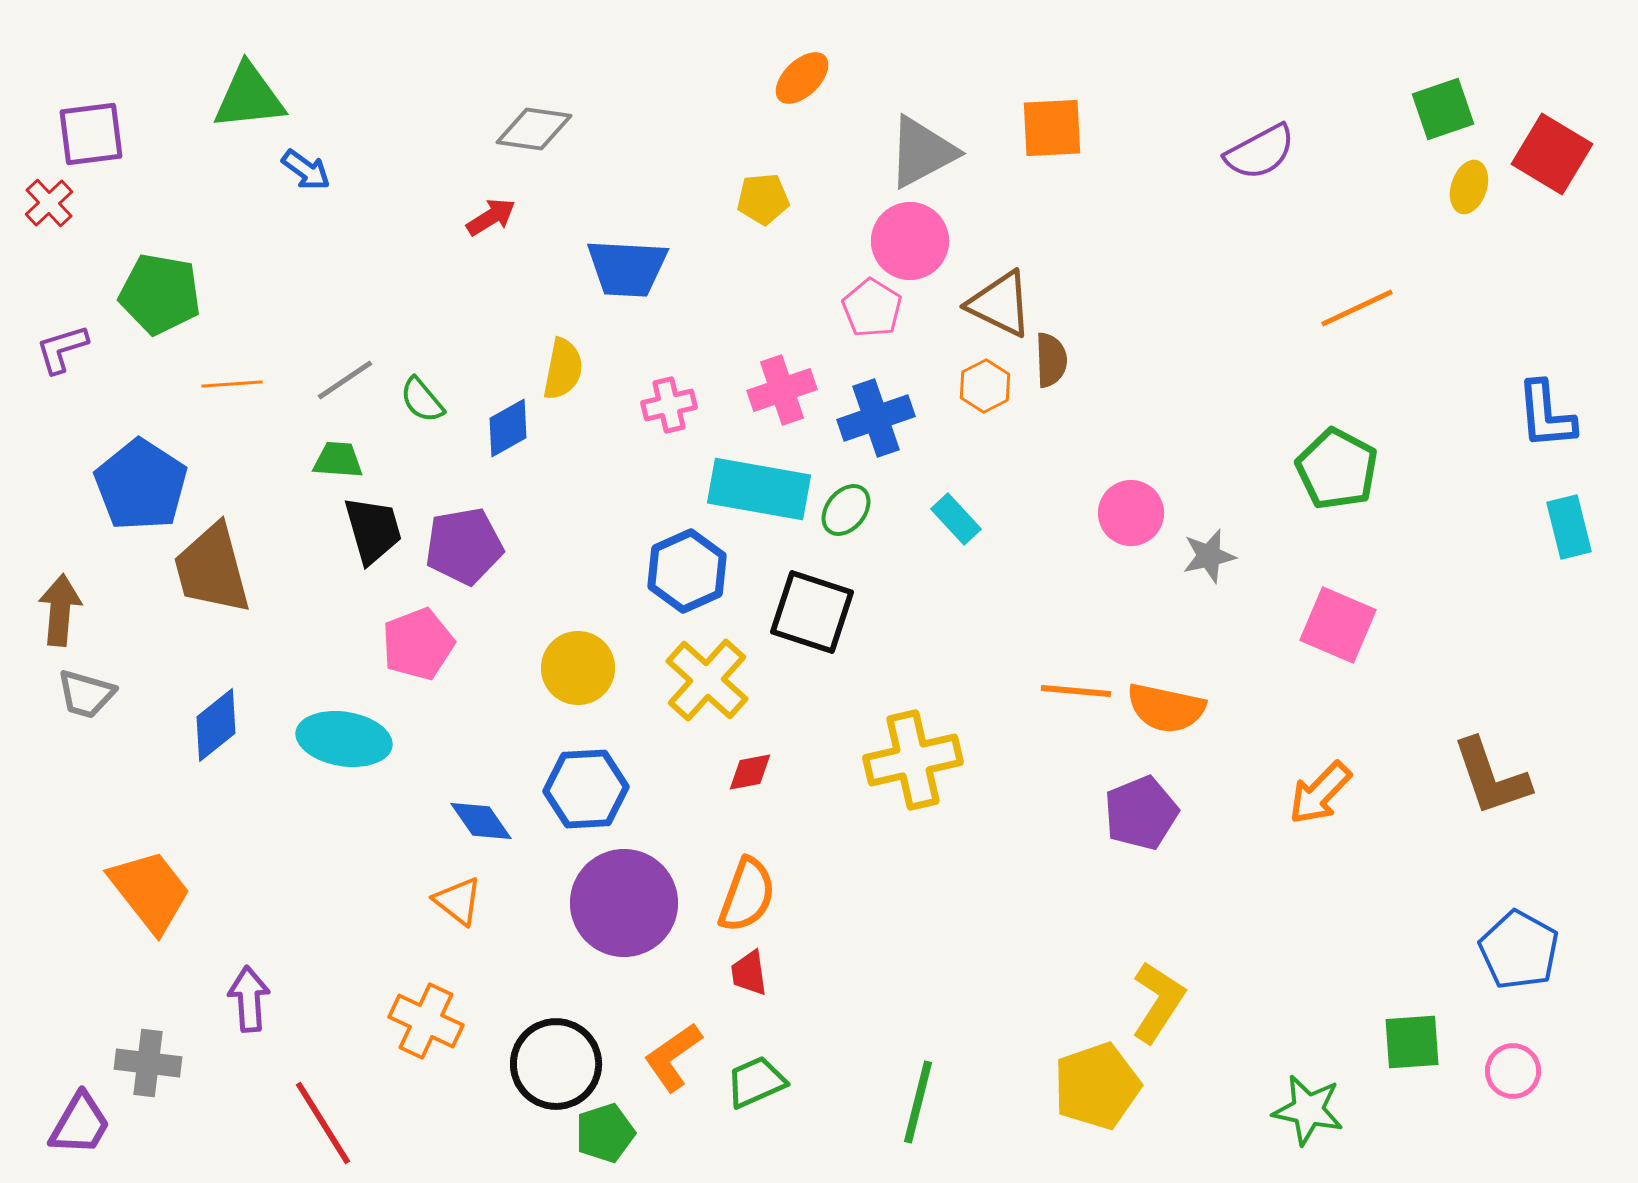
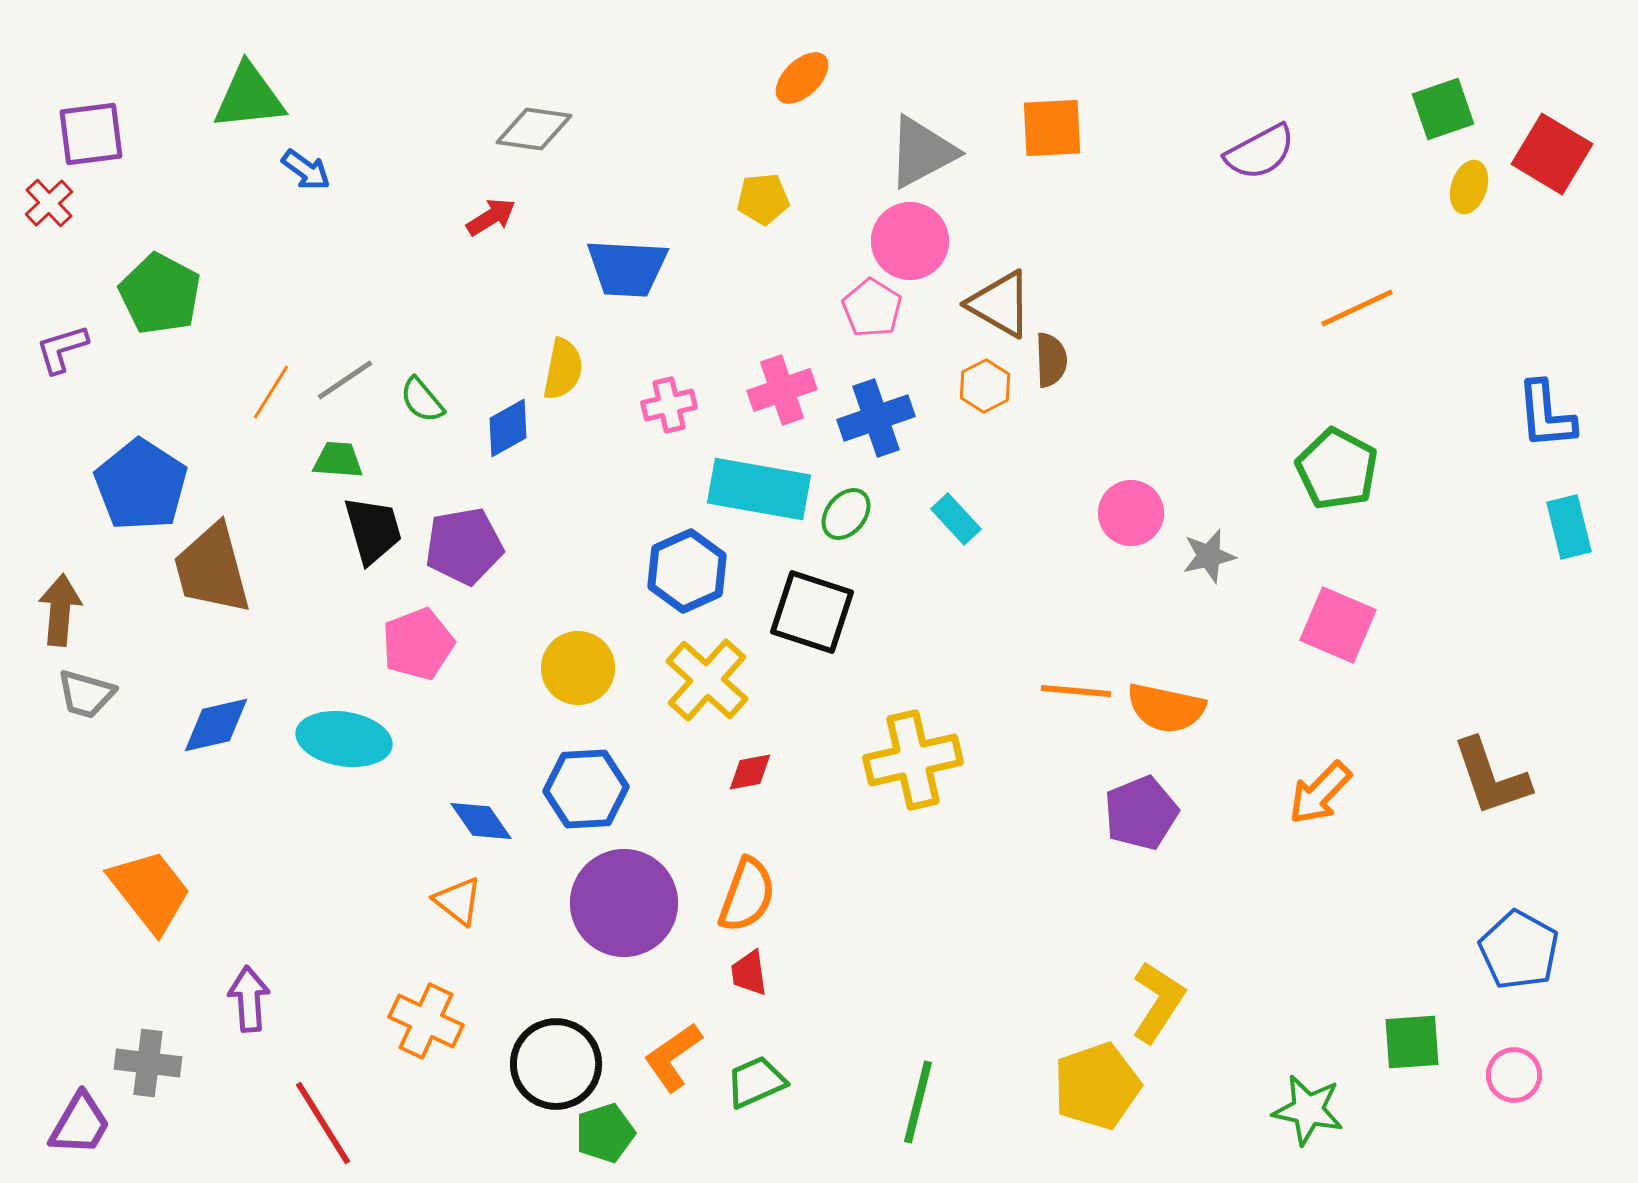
green pentagon at (160, 294): rotated 18 degrees clockwise
brown triangle at (1000, 304): rotated 4 degrees clockwise
orange line at (232, 384): moved 39 px right, 8 px down; rotated 54 degrees counterclockwise
green ellipse at (846, 510): moved 4 px down
blue diamond at (216, 725): rotated 26 degrees clockwise
pink circle at (1513, 1071): moved 1 px right, 4 px down
